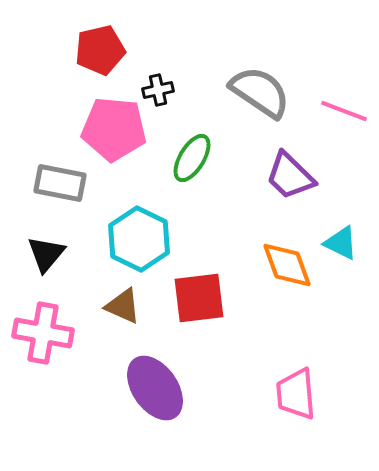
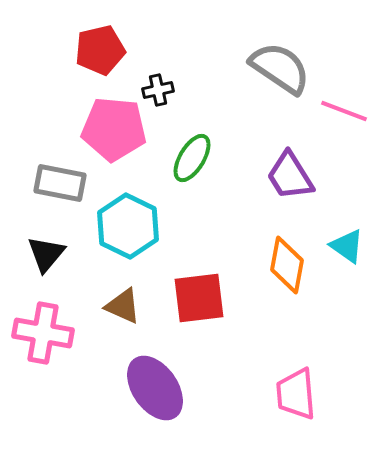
gray semicircle: moved 20 px right, 24 px up
purple trapezoid: rotated 14 degrees clockwise
cyan hexagon: moved 11 px left, 13 px up
cyan triangle: moved 6 px right, 3 px down; rotated 9 degrees clockwise
orange diamond: rotated 30 degrees clockwise
